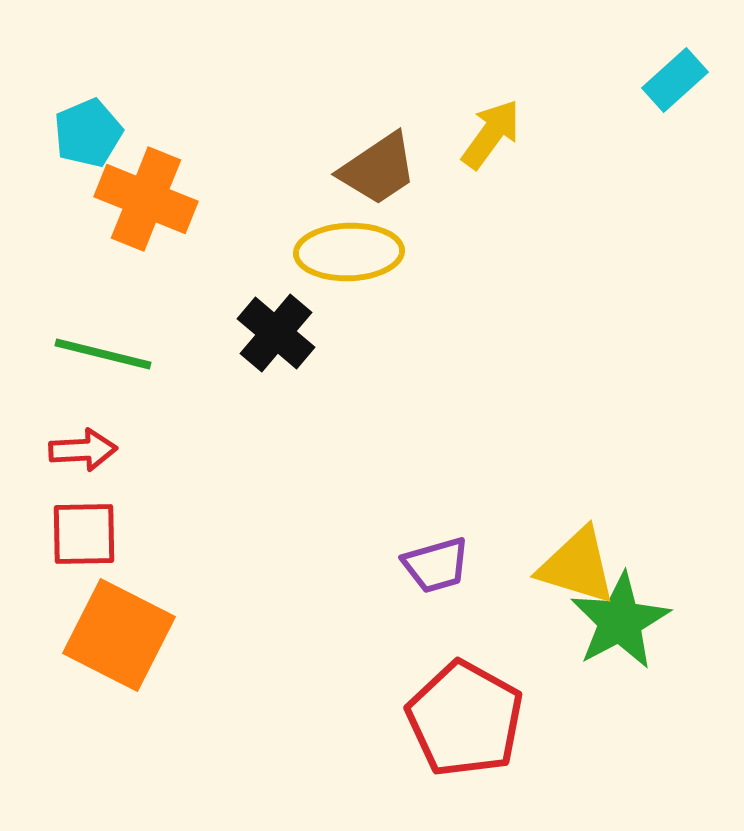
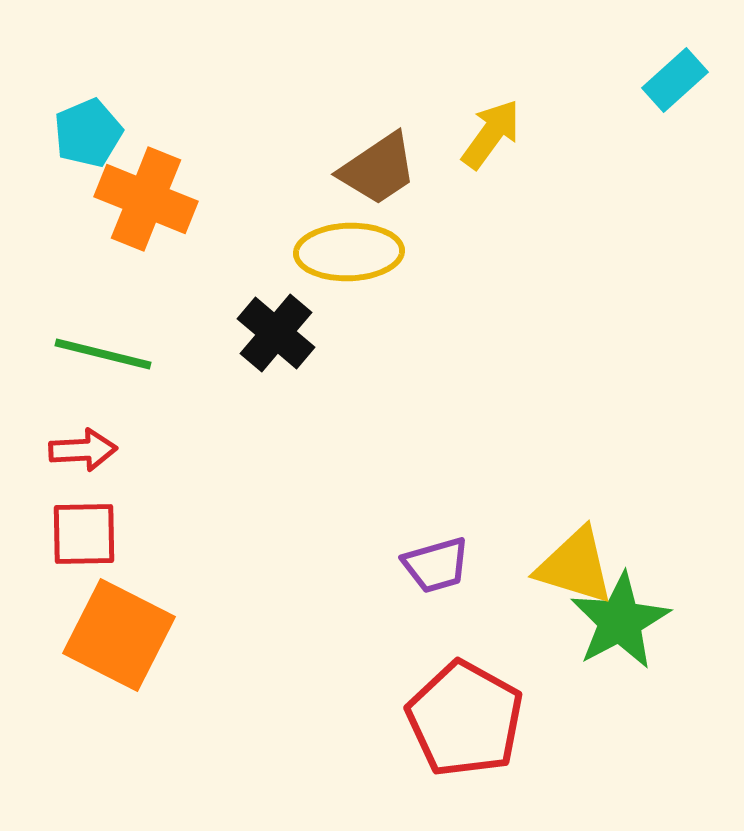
yellow triangle: moved 2 px left
